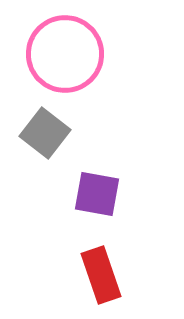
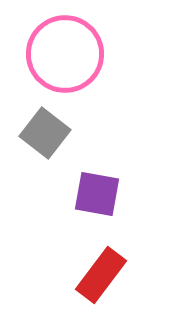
red rectangle: rotated 56 degrees clockwise
